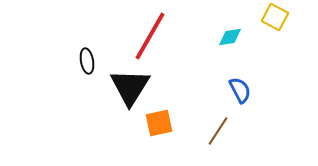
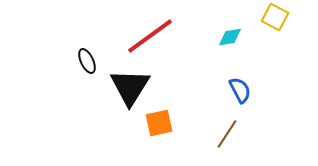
red line: rotated 24 degrees clockwise
black ellipse: rotated 15 degrees counterclockwise
brown line: moved 9 px right, 3 px down
